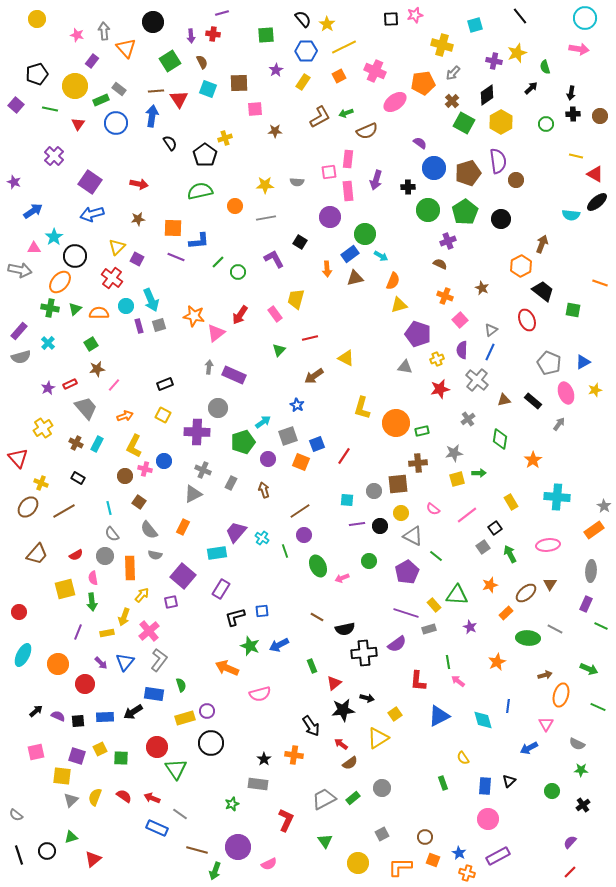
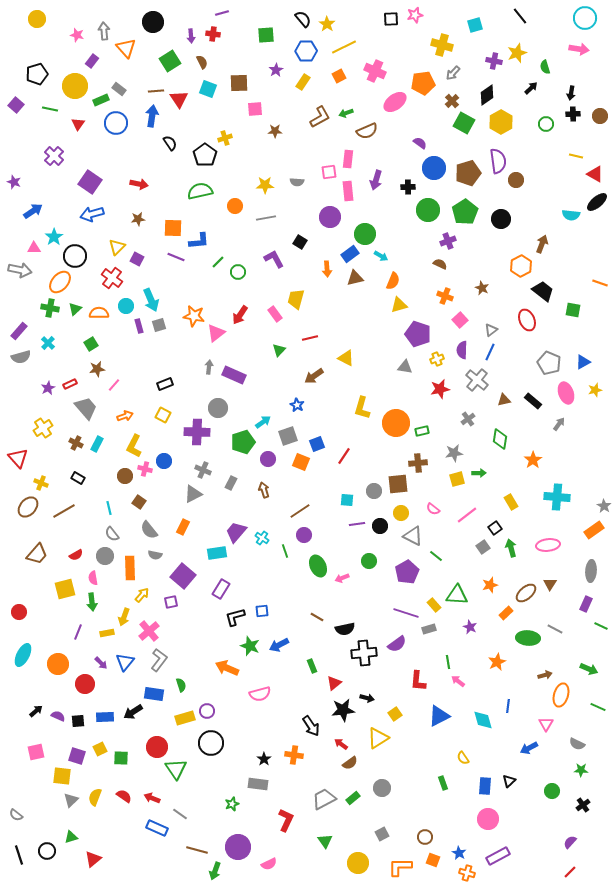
green arrow at (510, 554): moved 1 px right, 6 px up; rotated 12 degrees clockwise
